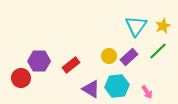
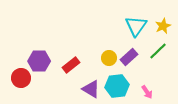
yellow circle: moved 2 px down
